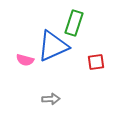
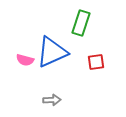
green rectangle: moved 7 px right
blue triangle: moved 1 px left, 6 px down
gray arrow: moved 1 px right, 1 px down
